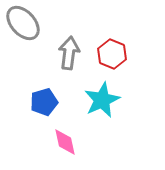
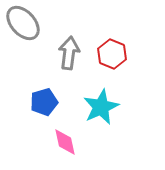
cyan star: moved 1 px left, 7 px down
